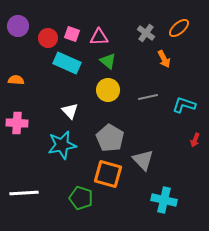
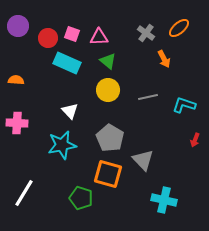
white line: rotated 56 degrees counterclockwise
